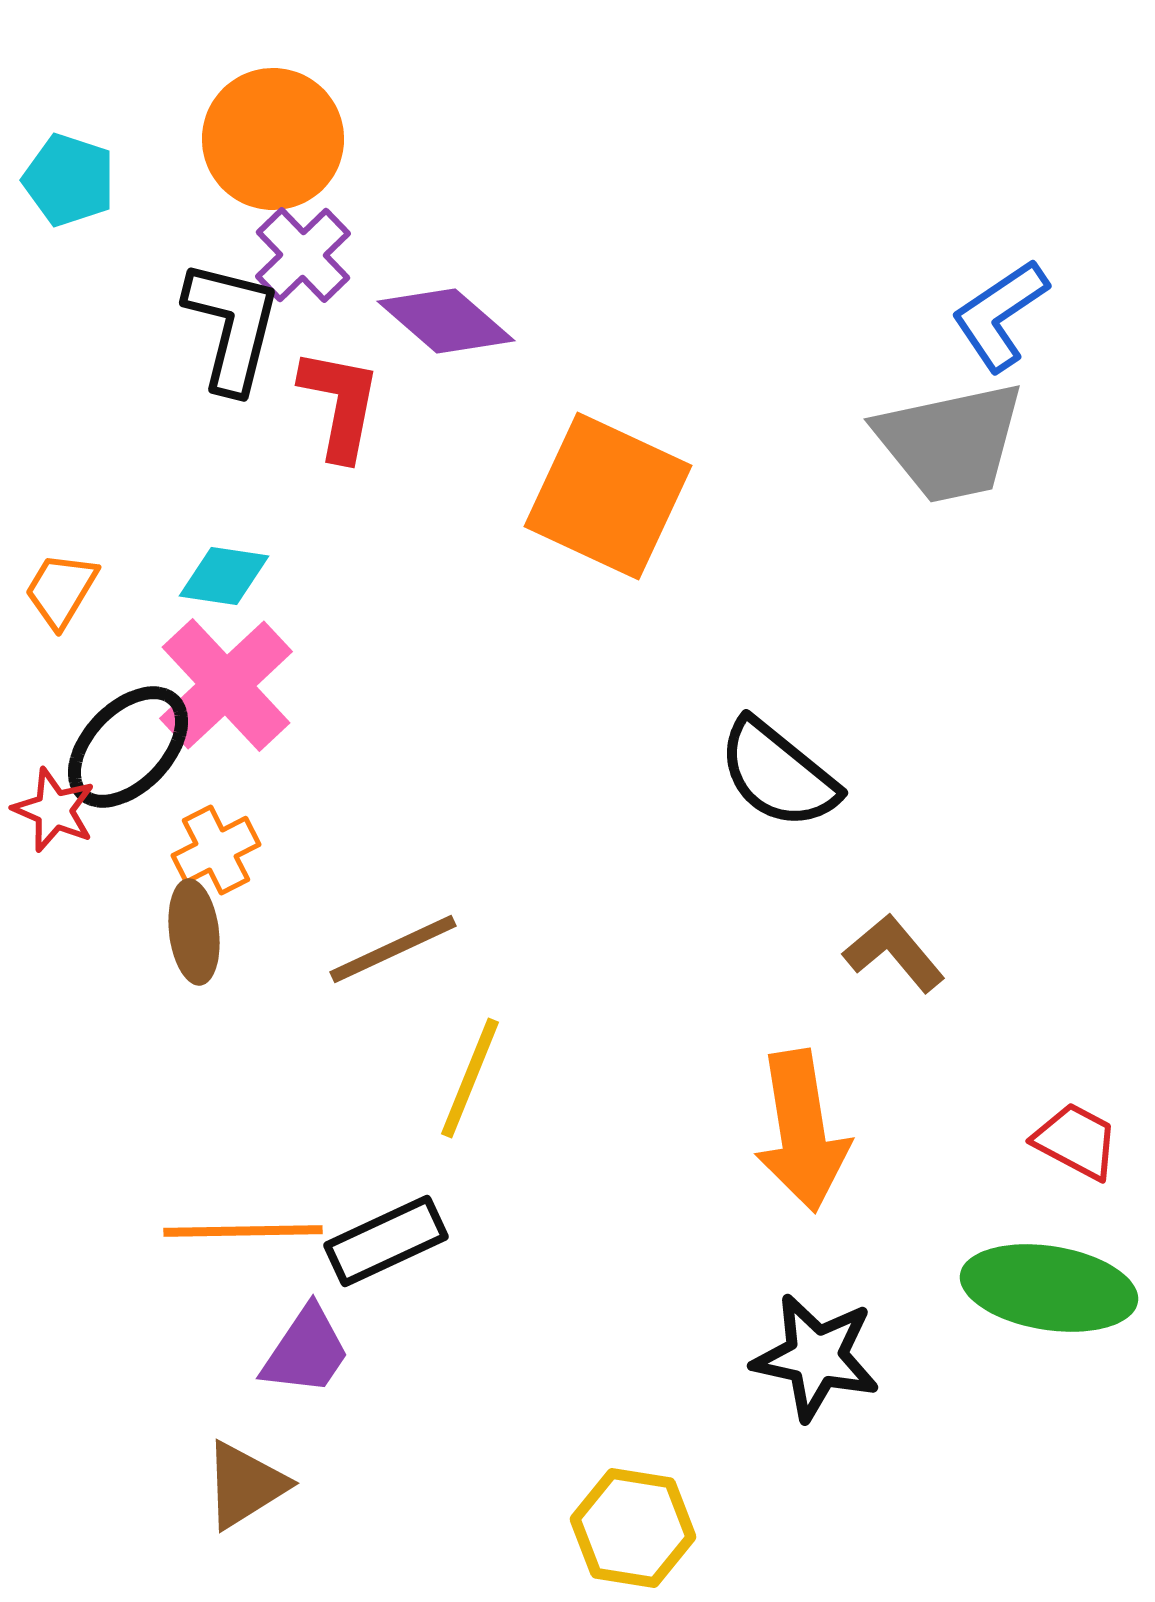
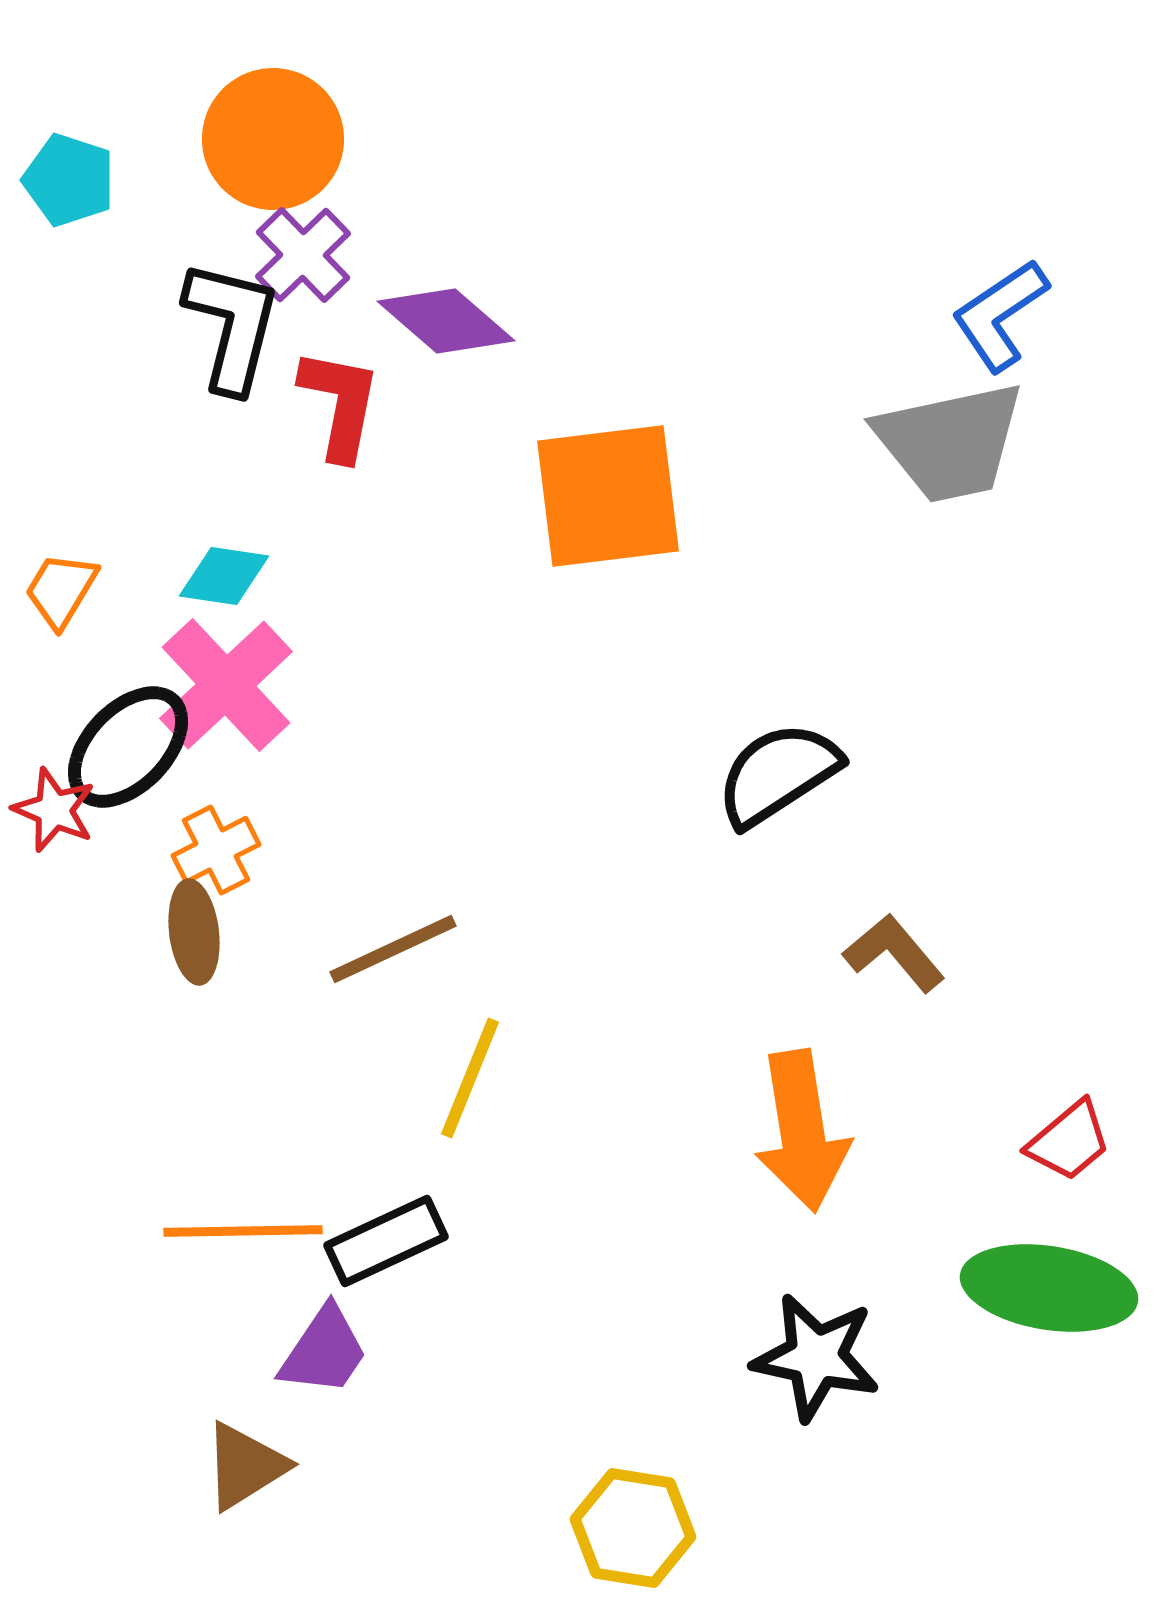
orange square: rotated 32 degrees counterclockwise
black semicircle: rotated 108 degrees clockwise
red trapezoid: moved 7 px left; rotated 112 degrees clockwise
purple trapezoid: moved 18 px right
brown triangle: moved 19 px up
